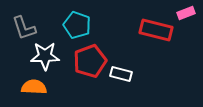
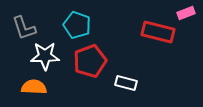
red rectangle: moved 2 px right, 2 px down
white rectangle: moved 5 px right, 9 px down
